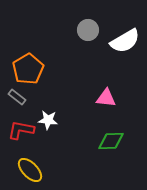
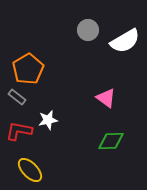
pink triangle: rotated 30 degrees clockwise
white star: rotated 18 degrees counterclockwise
red L-shape: moved 2 px left, 1 px down
